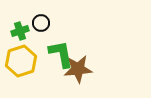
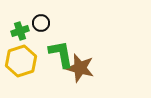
brown star: moved 2 px right, 1 px up; rotated 20 degrees clockwise
